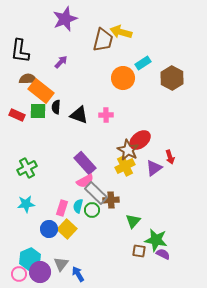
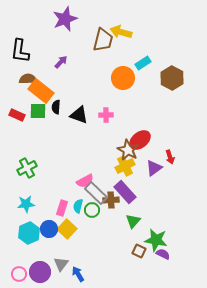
purple rectangle: moved 40 px right, 29 px down
brown square: rotated 16 degrees clockwise
cyan hexagon: moved 1 px left, 26 px up
